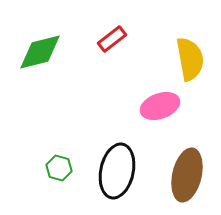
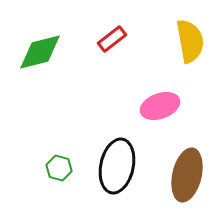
yellow semicircle: moved 18 px up
black ellipse: moved 5 px up
